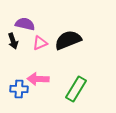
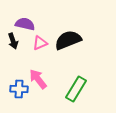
pink arrow: rotated 50 degrees clockwise
